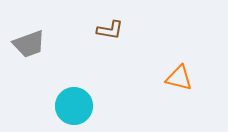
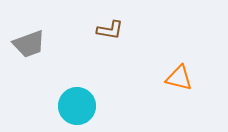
cyan circle: moved 3 px right
